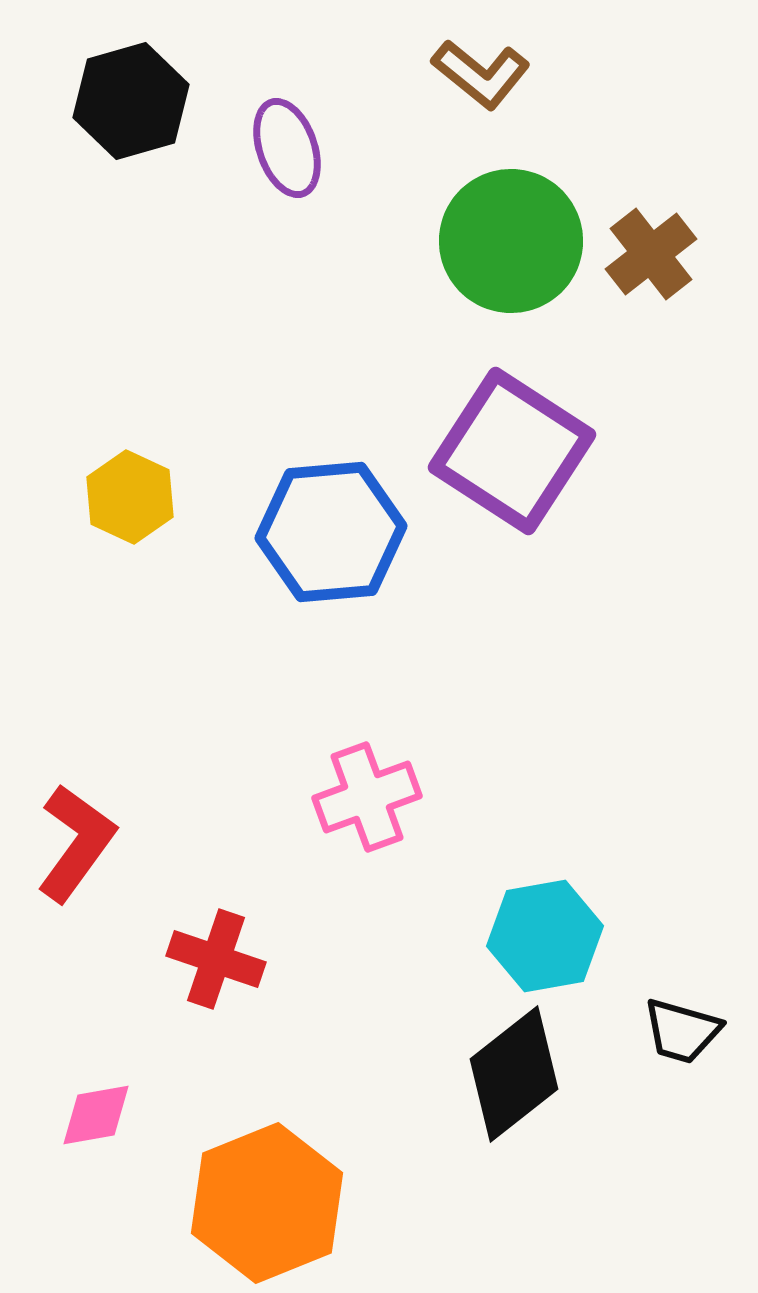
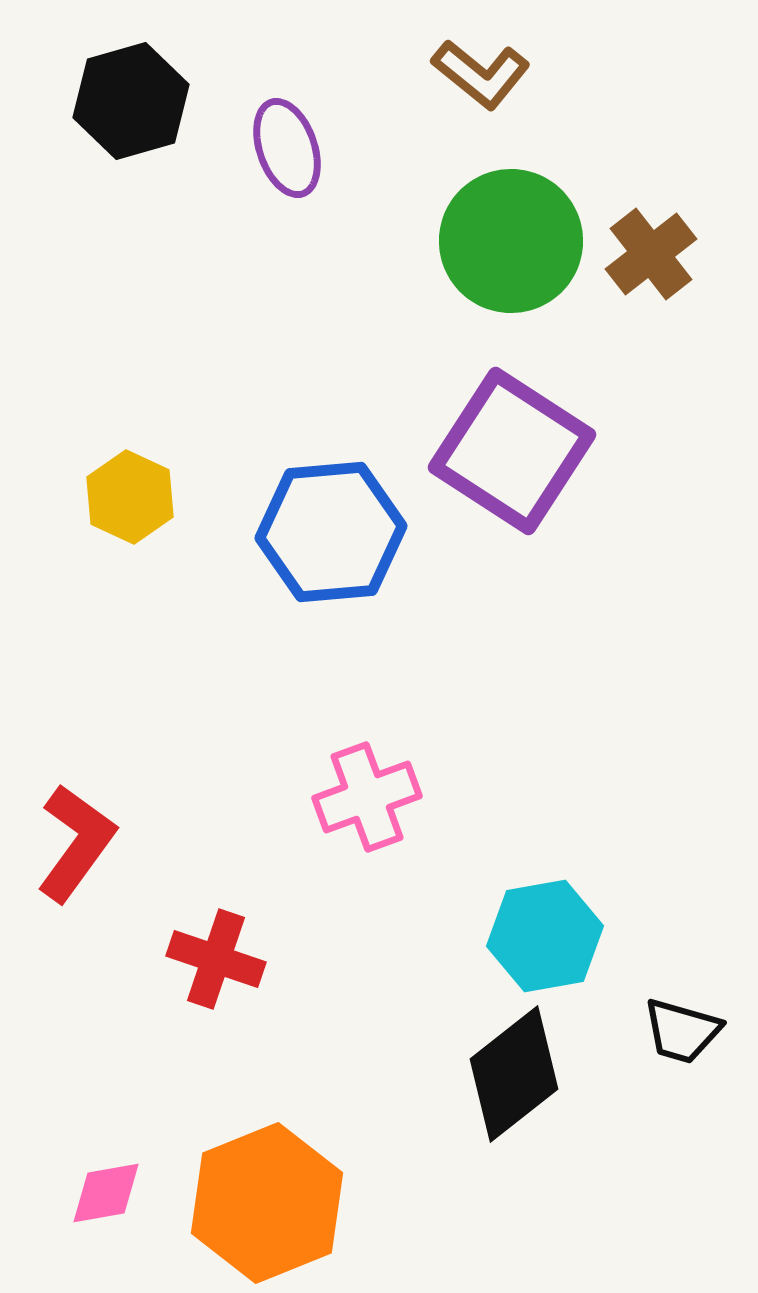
pink diamond: moved 10 px right, 78 px down
